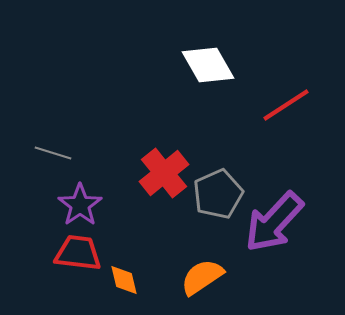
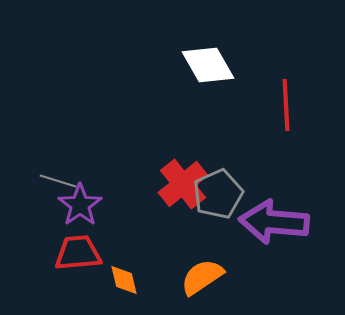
red line: rotated 60 degrees counterclockwise
gray line: moved 5 px right, 28 px down
red cross: moved 19 px right, 11 px down
purple arrow: rotated 52 degrees clockwise
red trapezoid: rotated 12 degrees counterclockwise
